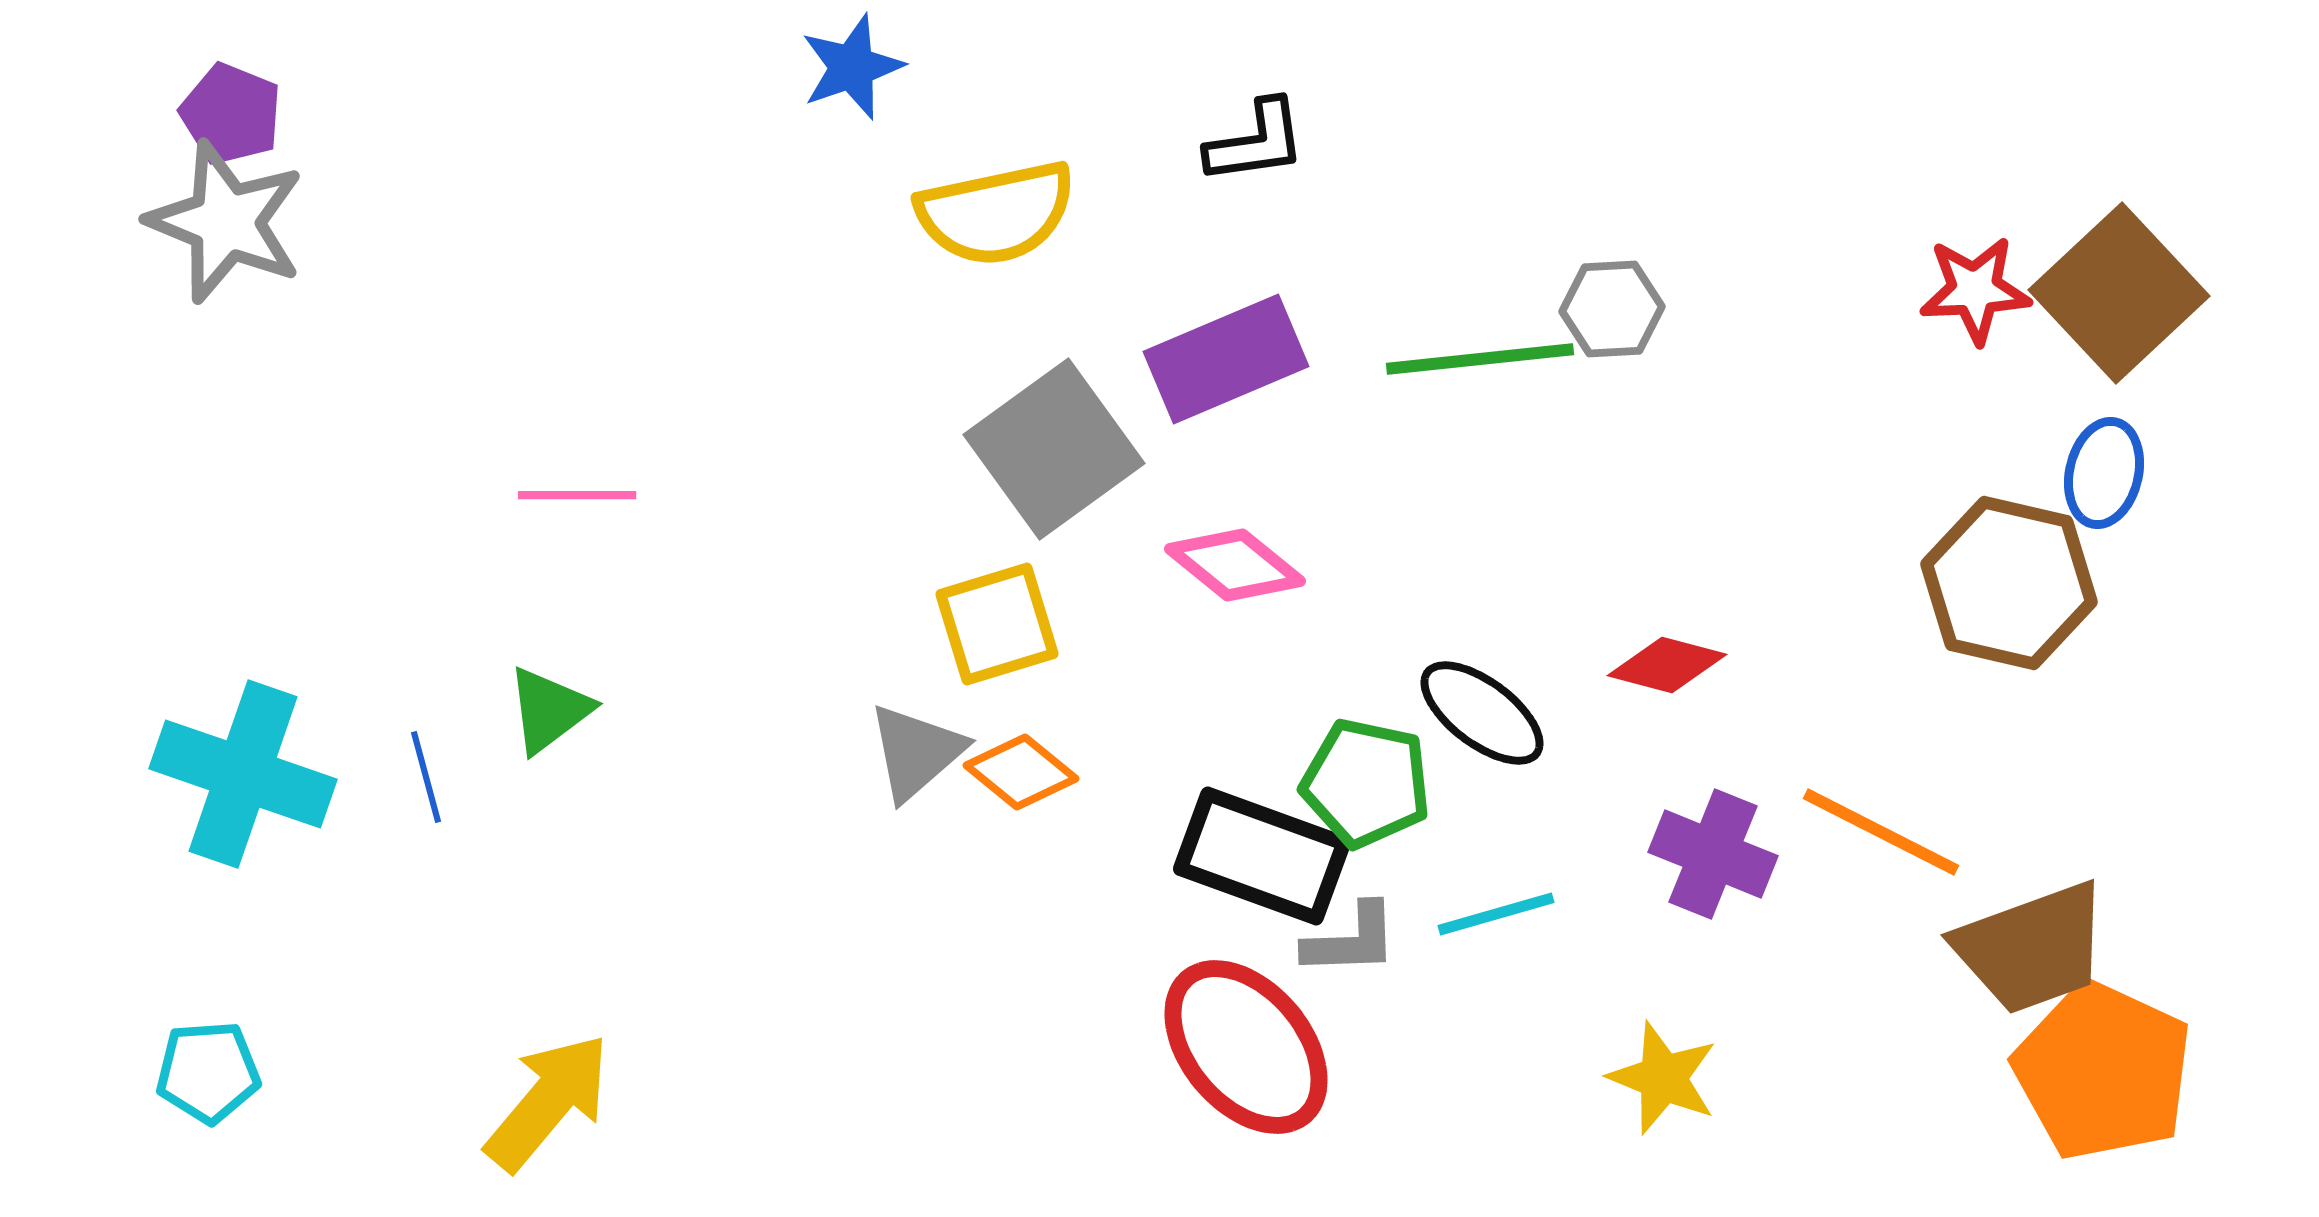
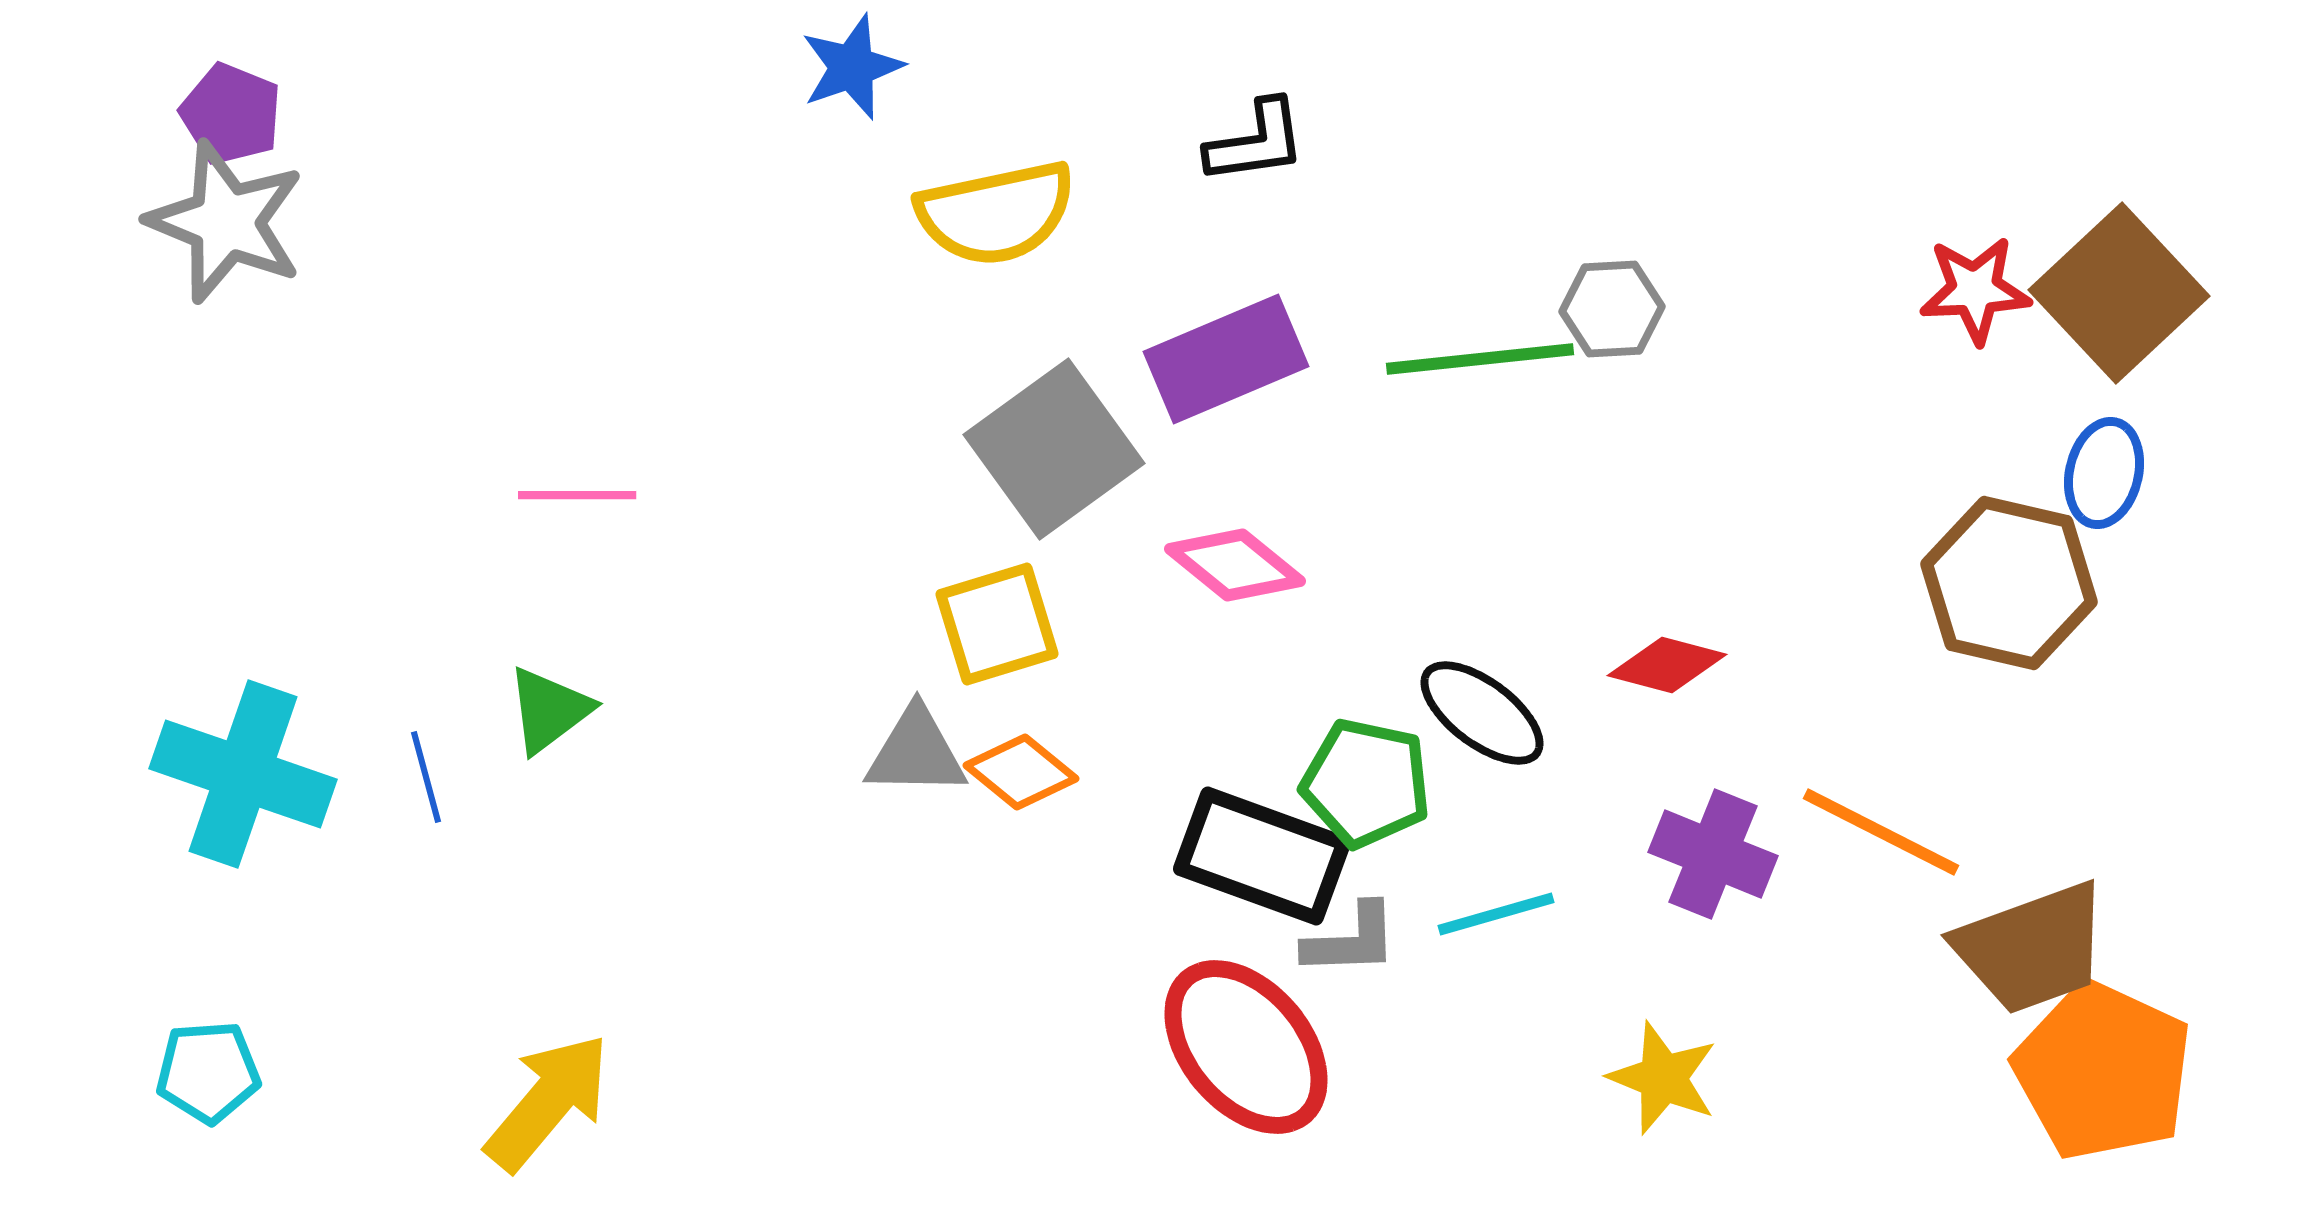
gray triangle: rotated 42 degrees clockwise
